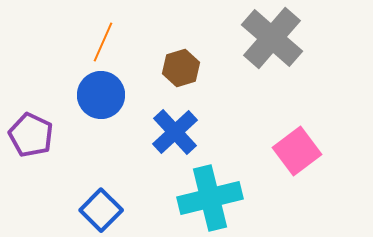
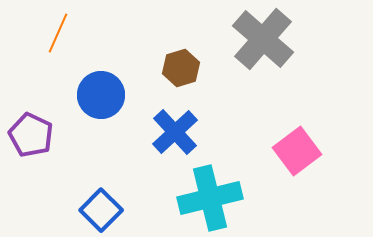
gray cross: moved 9 px left, 1 px down
orange line: moved 45 px left, 9 px up
